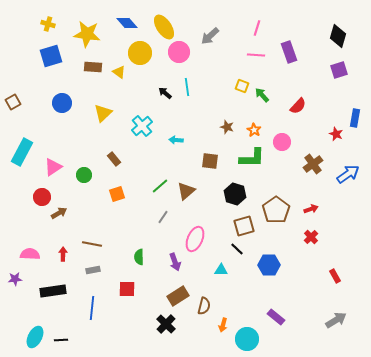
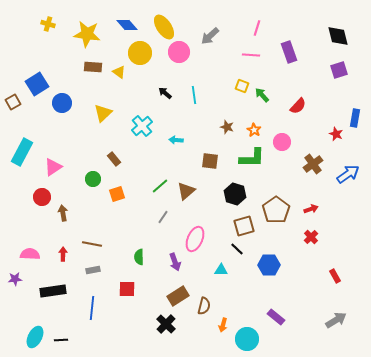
blue diamond at (127, 23): moved 2 px down
black diamond at (338, 36): rotated 30 degrees counterclockwise
pink line at (256, 55): moved 5 px left
blue square at (51, 56): moved 14 px left, 28 px down; rotated 15 degrees counterclockwise
cyan line at (187, 87): moved 7 px right, 8 px down
green circle at (84, 175): moved 9 px right, 4 px down
brown arrow at (59, 213): moved 4 px right; rotated 70 degrees counterclockwise
